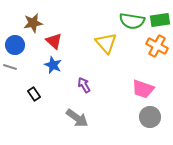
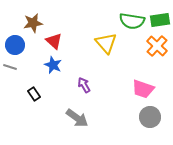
orange cross: rotated 15 degrees clockwise
